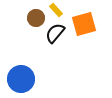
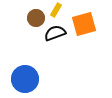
yellow rectangle: rotated 72 degrees clockwise
black semicircle: rotated 30 degrees clockwise
blue circle: moved 4 px right
